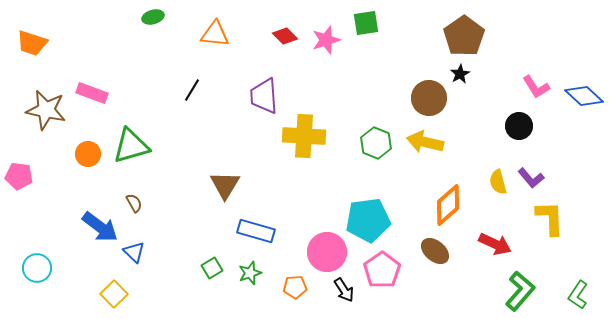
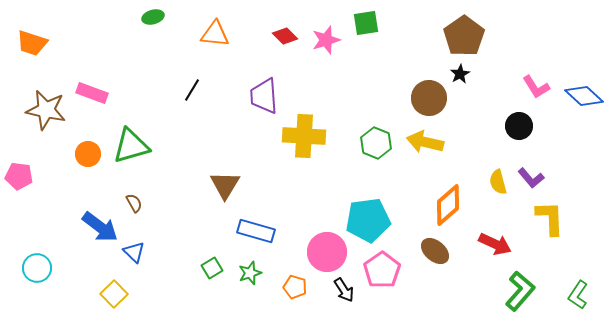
orange pentagon at (295, 287): rotated 20 degrees clockwise
